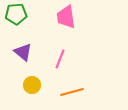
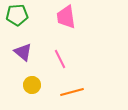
green pentagon: moved 1 px right, 1 px down
pink line: rotated 48 degrees counterclockwise
